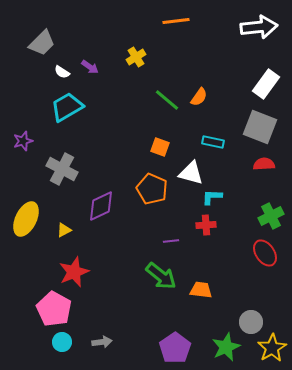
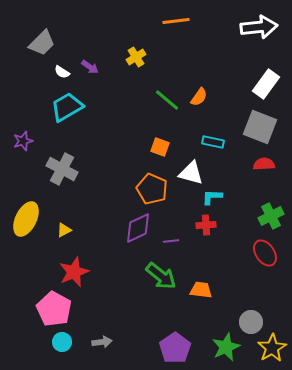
purple diamond: moved 37 px right, 22 px down
